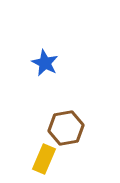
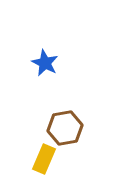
brown hexagon: moved 1 px left
